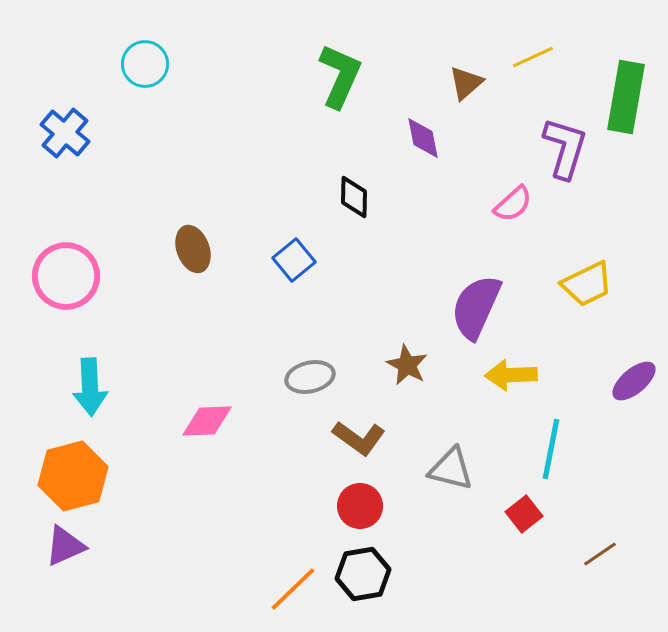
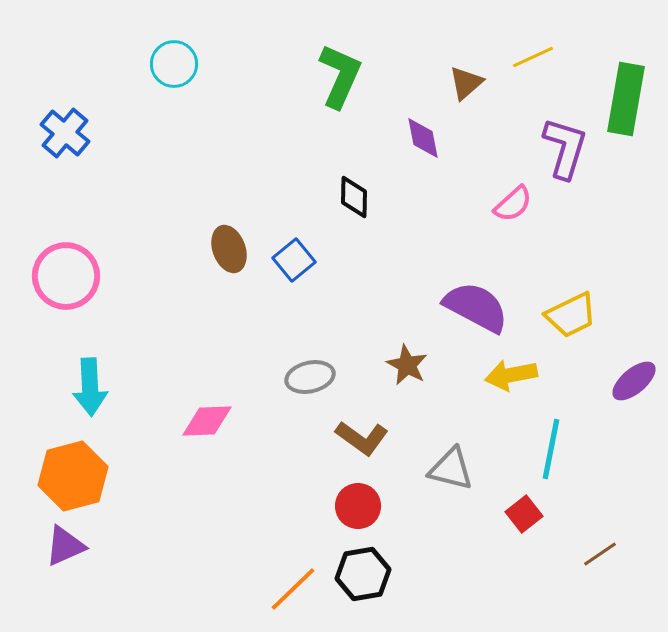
cyan circle: moved 29 px right
green rectangle: moved 2 px down
brown ellipse: moved 36 px right
yellow trapezoid: moved 16 px left, 31 px down
purple semicircle: rotated 94 degrees clockwise
yellow arrow: rotated 9 degrees counterclockwise
brown L-shape: moved 3 px right
red circle: moved 2 px left
